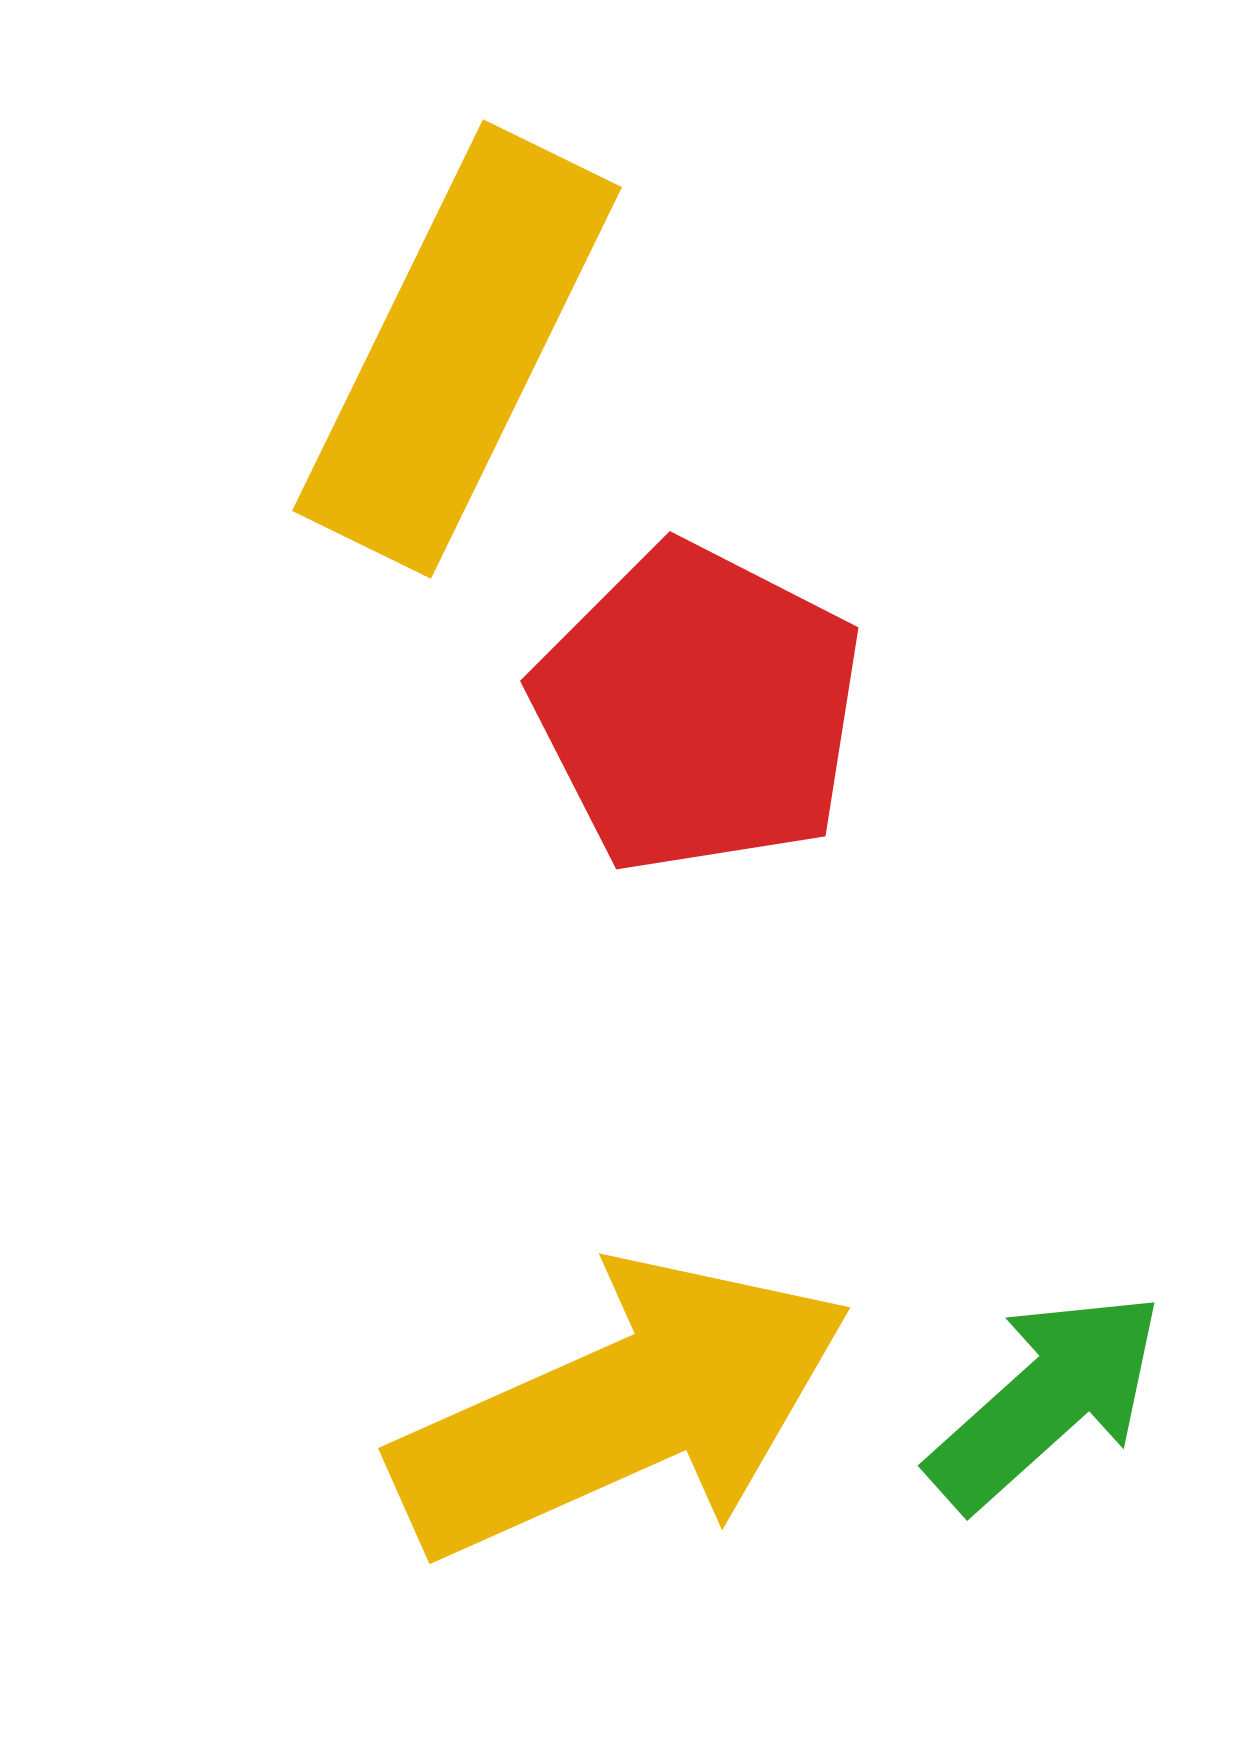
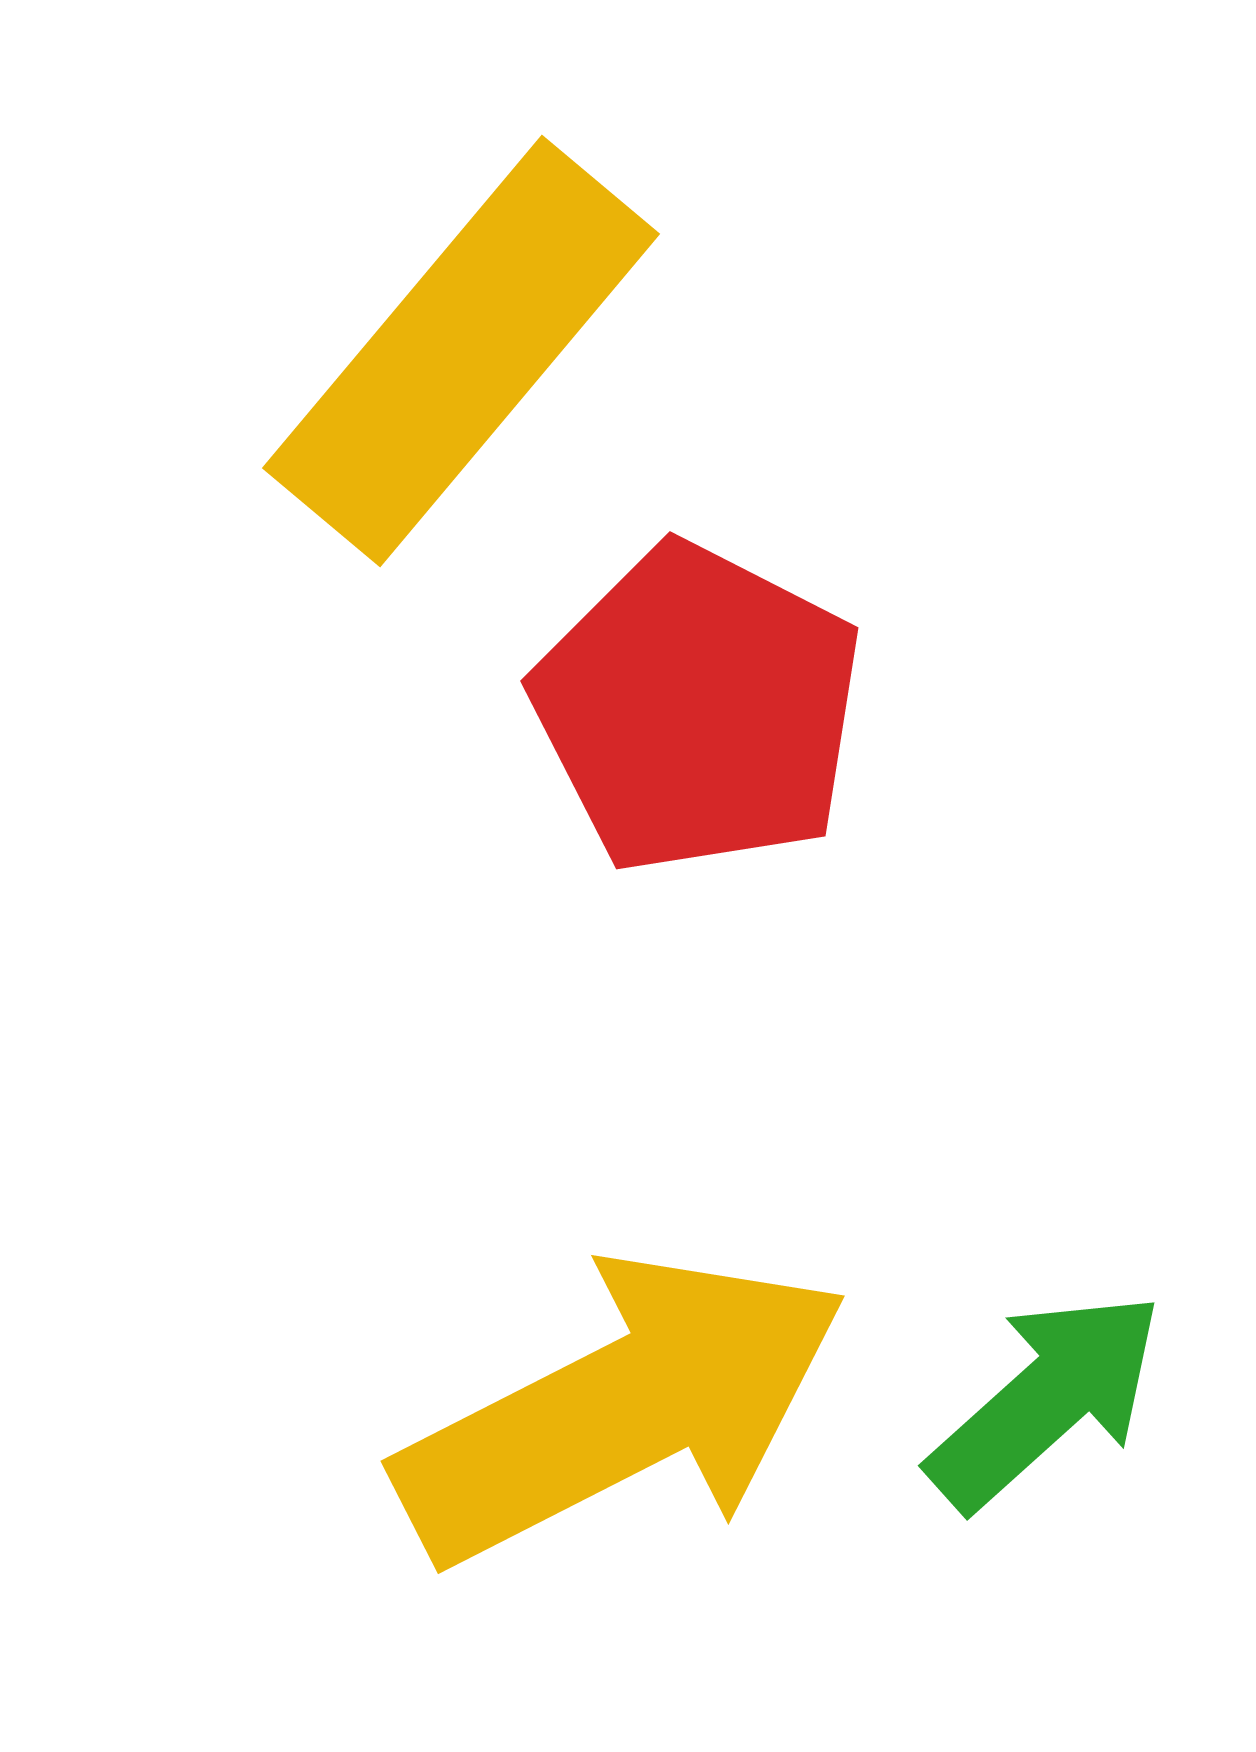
yellow rectangle: moved 4 px right, 2 px down; rotated 14 degrees clockwise
yellow arrow: rotated 3 degrees counterclockwise
